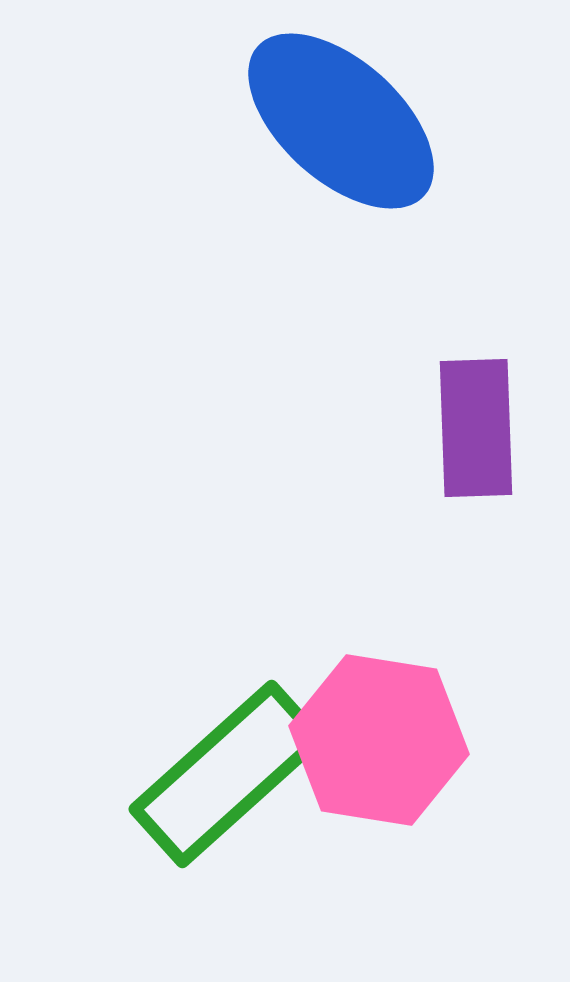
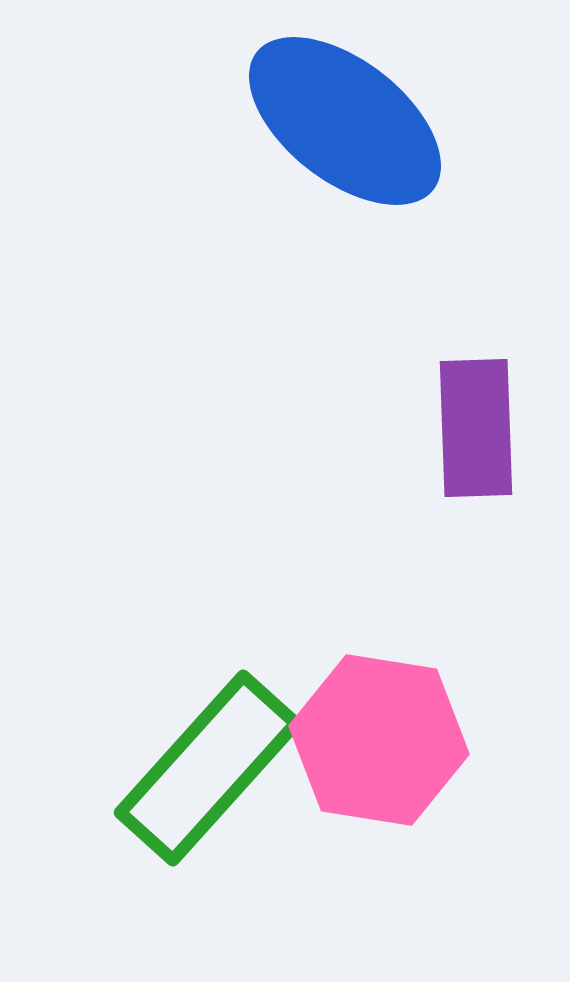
blue ellipse: moved 4 px right; rotated 4 degrees counterclockwise
green rectangle: moved 19 px left, 6 px up; rotated 6 degrees counterclockwise
